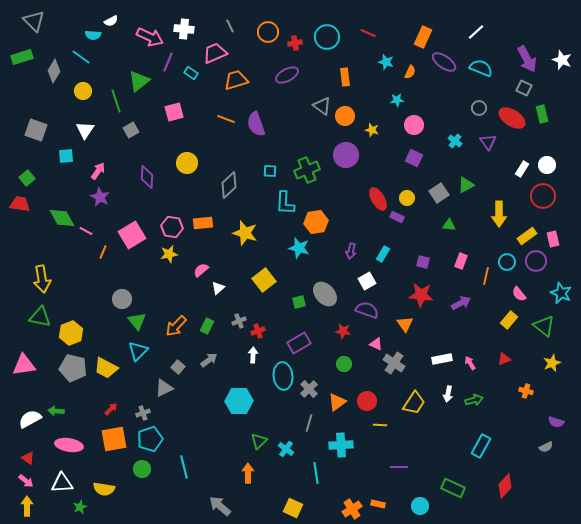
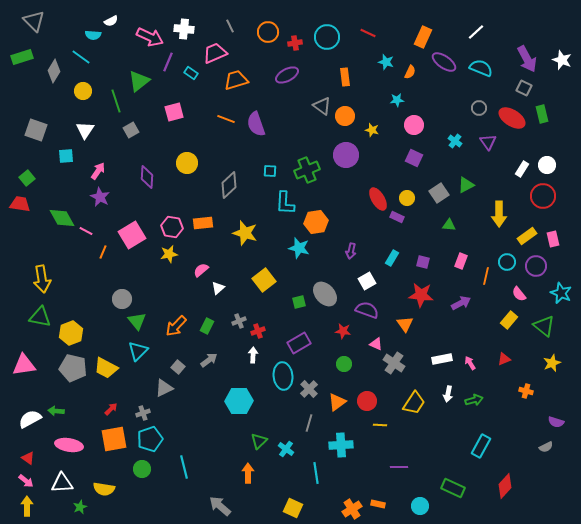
cyan rectangle at (383, 254): moved 9 px right, 4 px down
purple circle at (536, 261): moved 5 px down
